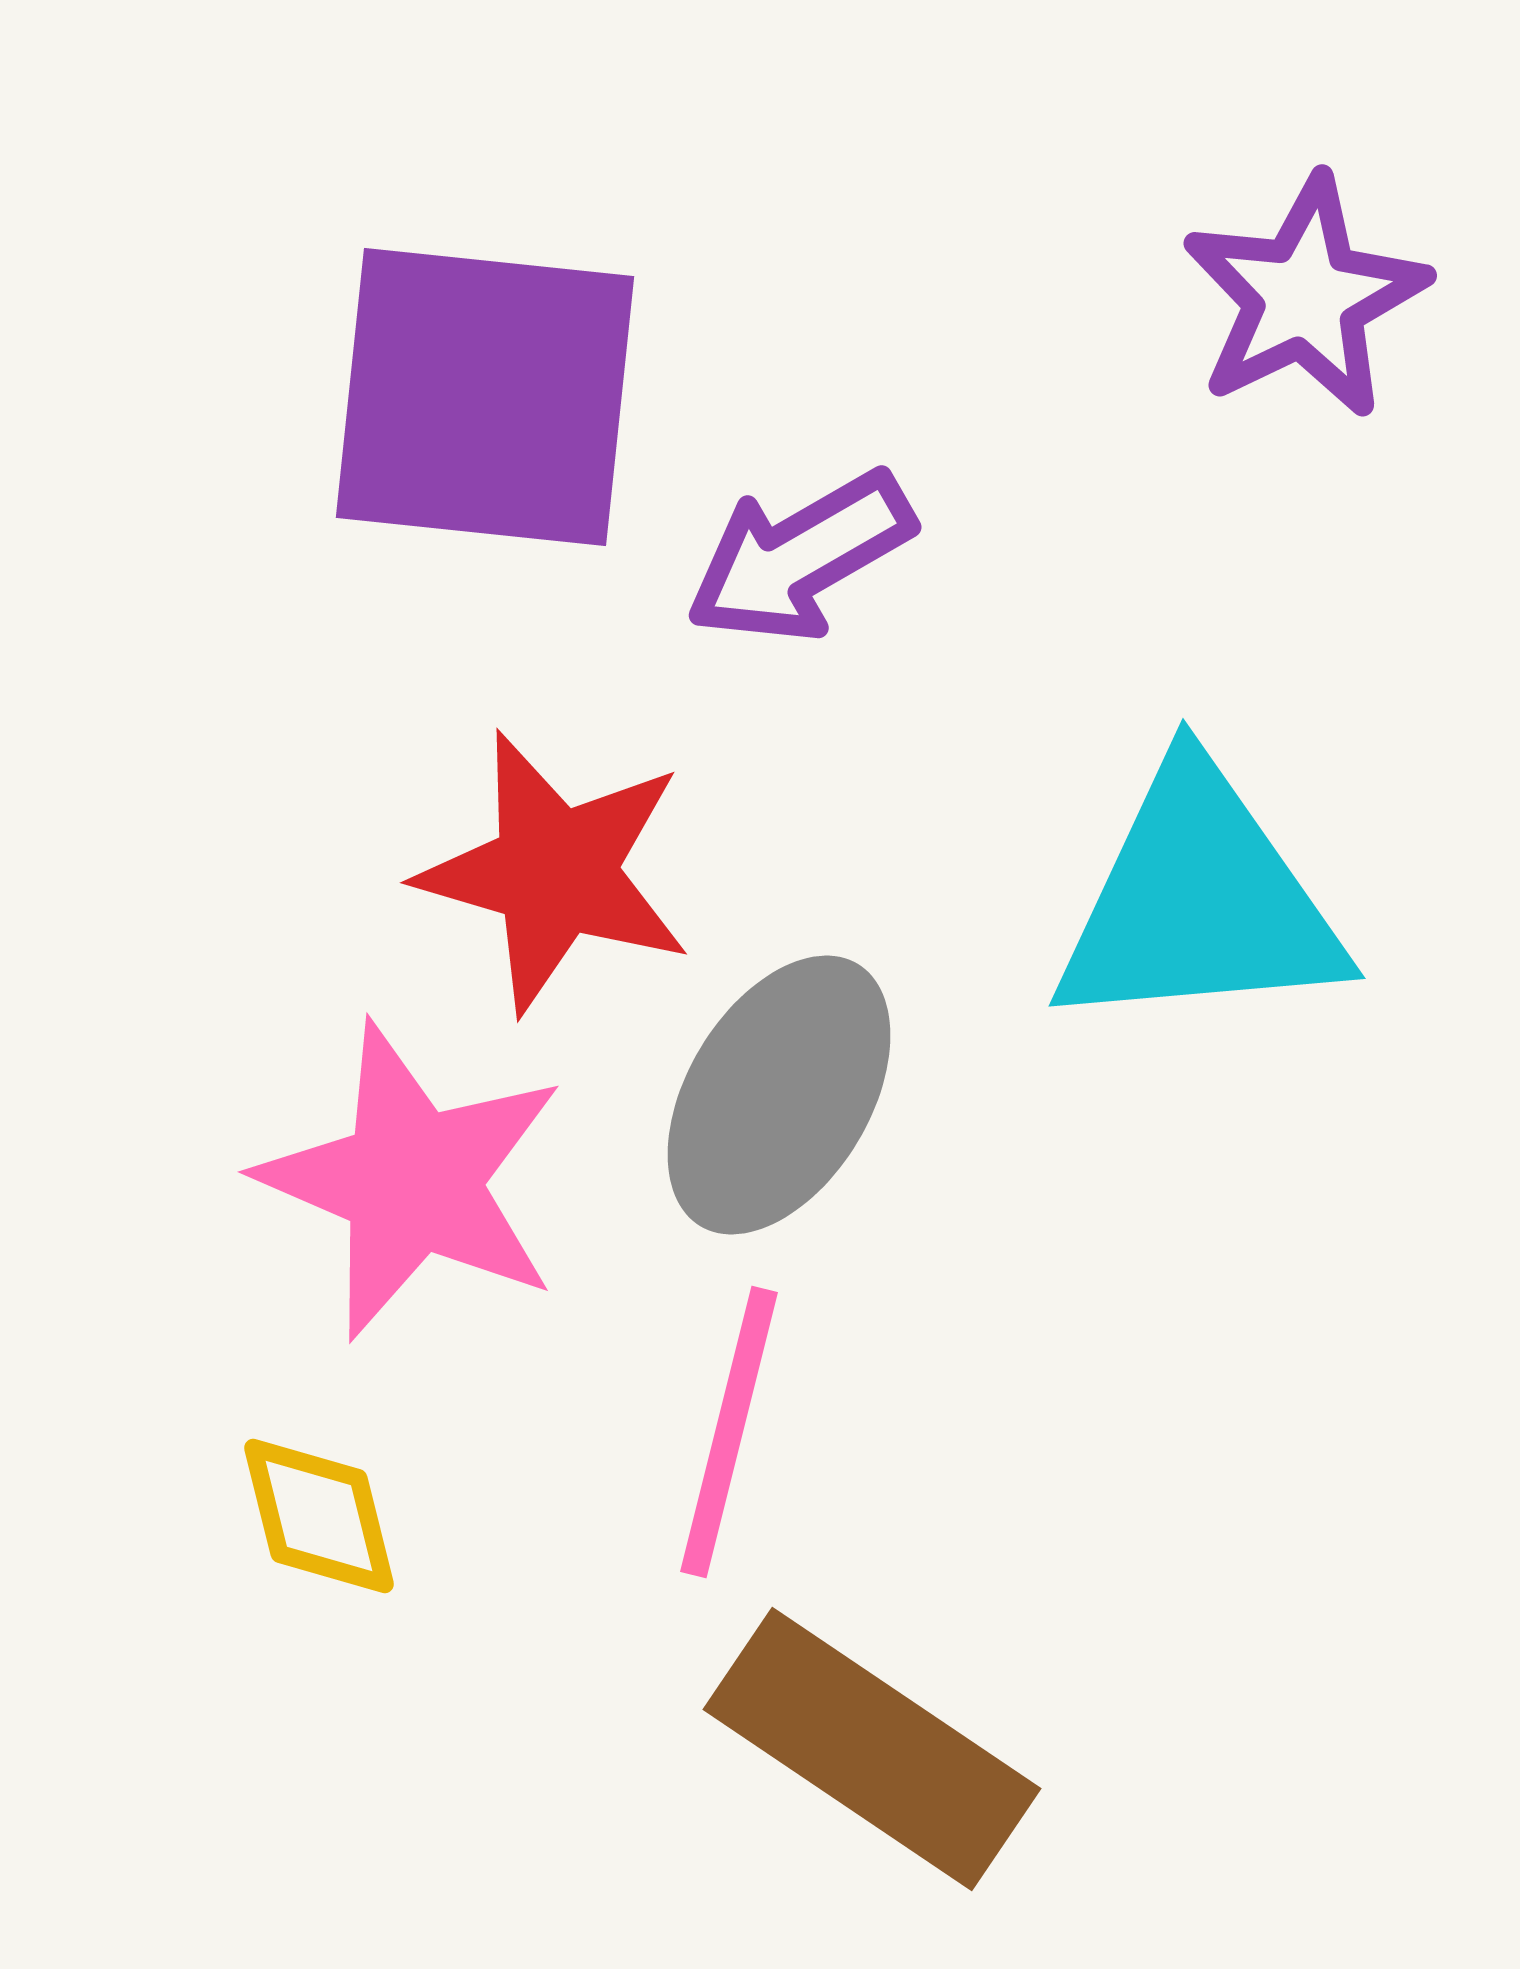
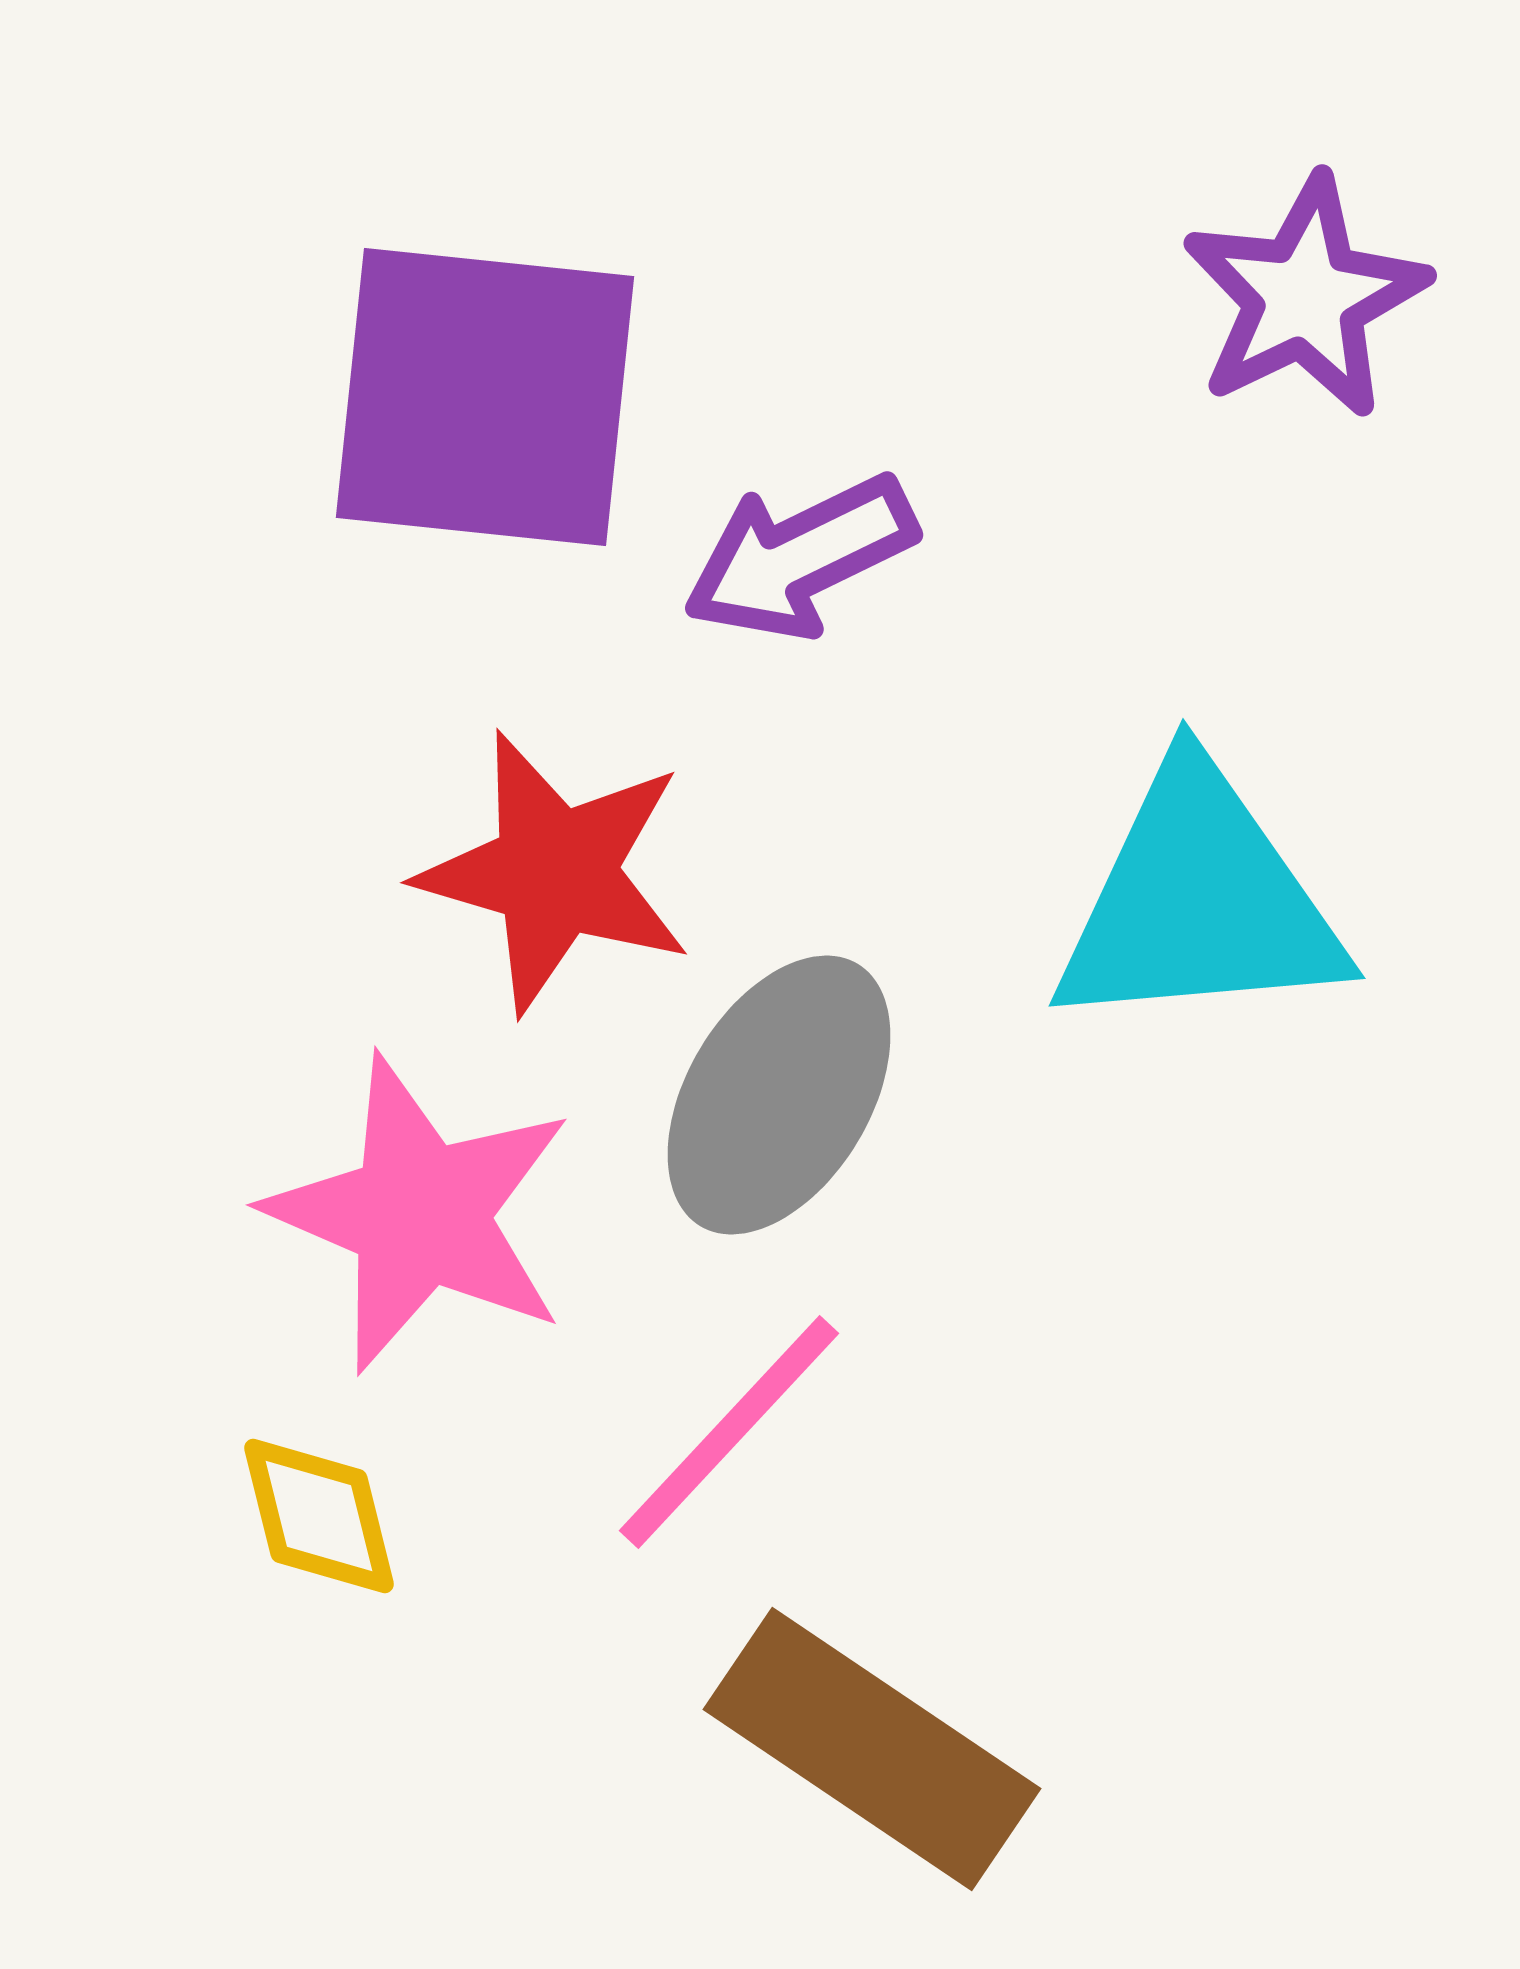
purple arrow: rotated 4 degrees clockwise
pink star: moved 8 px right, 33 px down
pink line: rotated 29 degrees clockwise
